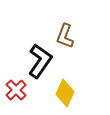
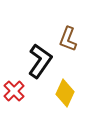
brown L-shape: moved 3 px right, 3 px down
red cross: moved 2 px left, 1 px down
